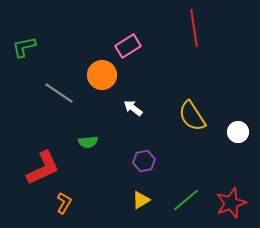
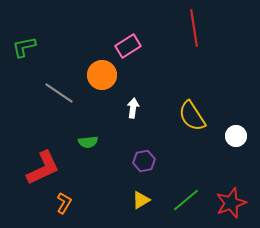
white arrow: rotated 60 degrees clockwise
white circle: moved 2 px left, 4 px down
